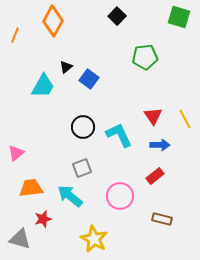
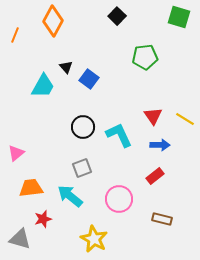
black triangle: rotated 32 degrees counterclockwise
yellow line: rotated 30 degrees counterclockwise
pink circle: moved 1 px left, 3 px down
